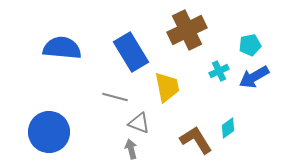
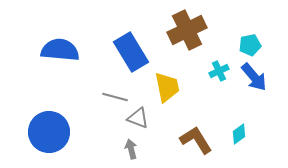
blue semicircle: moved 2 px left, 2 px down
blue arrow: rotated 100 degrees counterclockwise
gray triangle: moved 1 px left, 5 px up
cyan diamond: moved 11 px right, 6 px down
